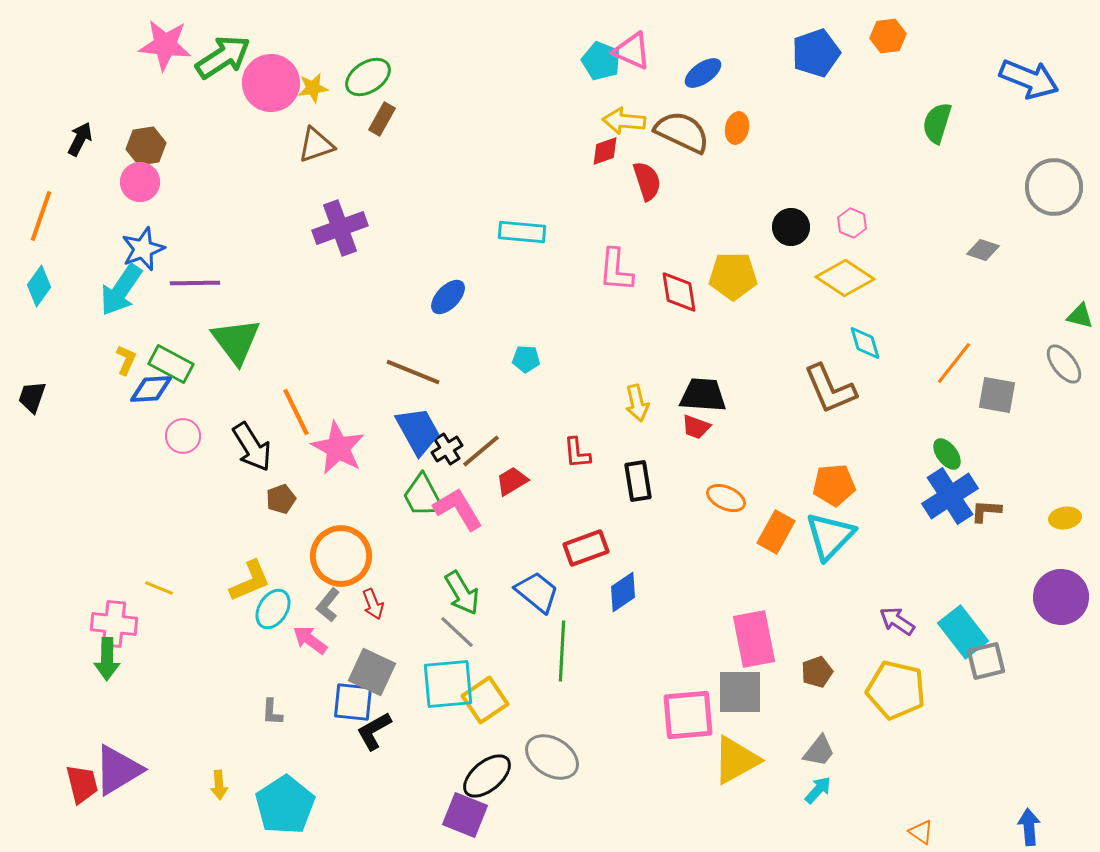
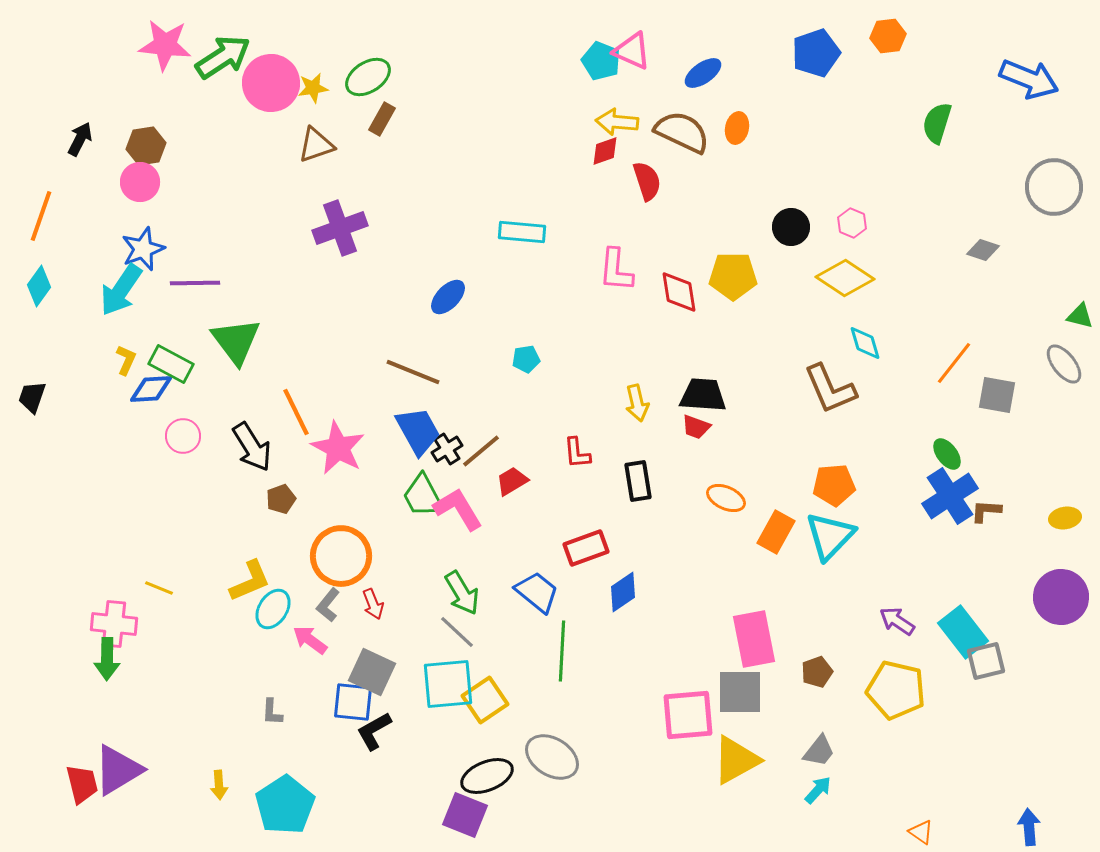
yellow arrow at (624, 121): moved 7 px left, 1 px down
cyan pentagon at (526, 359): rotated 12 degrees counterclockwise
black ellipse at (487, 776): rotated 18 degrees clockwise
